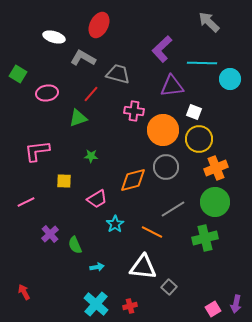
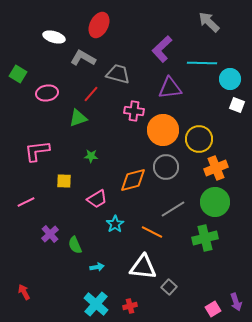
purple triangle: moved 2 px left, 2 px down
white square: moved 43 px right, 7 px up
purple arrow: moved 2 px up; rotated 30 degrees counterclockwise
